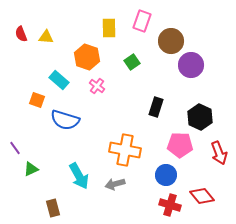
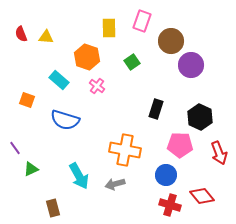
orange square: moved 10 px left
black rectangle: moved 2 px down
